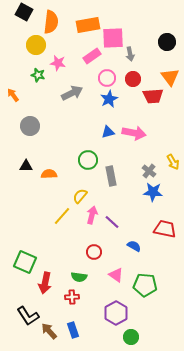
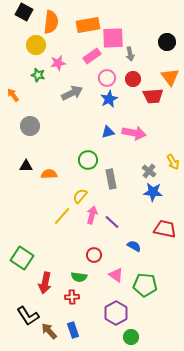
pink star at (58, 63): rotated 21 degrees counterclockwise
gray rectangle at (111, 176): moved 3 px down
red circle at (94, 252): moved 3 px down
green square at (25, 262): moved 3 px left, 4 px up; rotated 10 degrees clockwise
